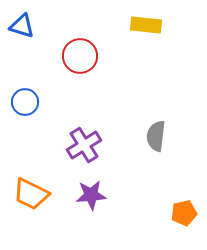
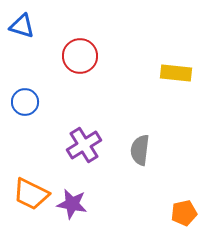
yellow rectangle: moved 30 px right, 48 px down
gray semicircle: moved 16 px left, 14 px down
purple star: moved 19 px left, 9 px down; rotated 16 degrees clockwise
